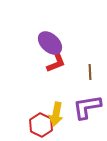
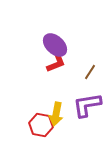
purple ellipse: moved 5 px right, 2 px down
brown line: rotated 35 degrees clockwise
purple L-shape: moved 2 px up
red hexagon: rotated 15 degrees counterclockwise
